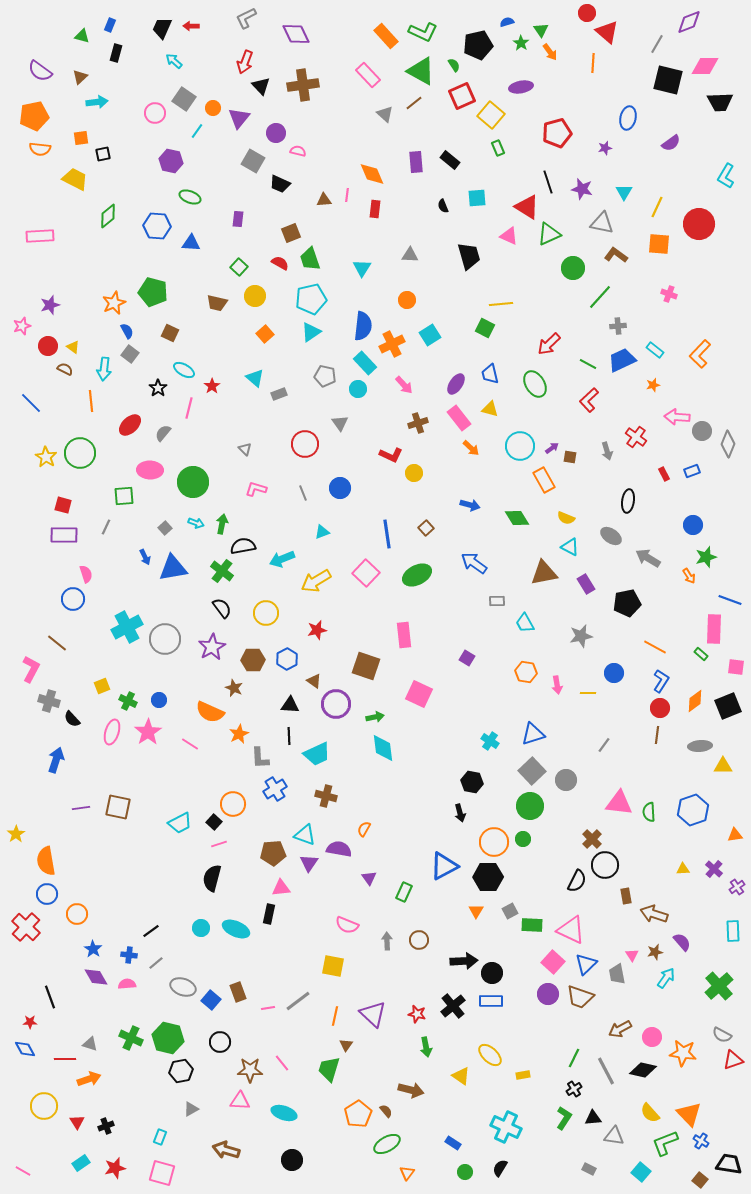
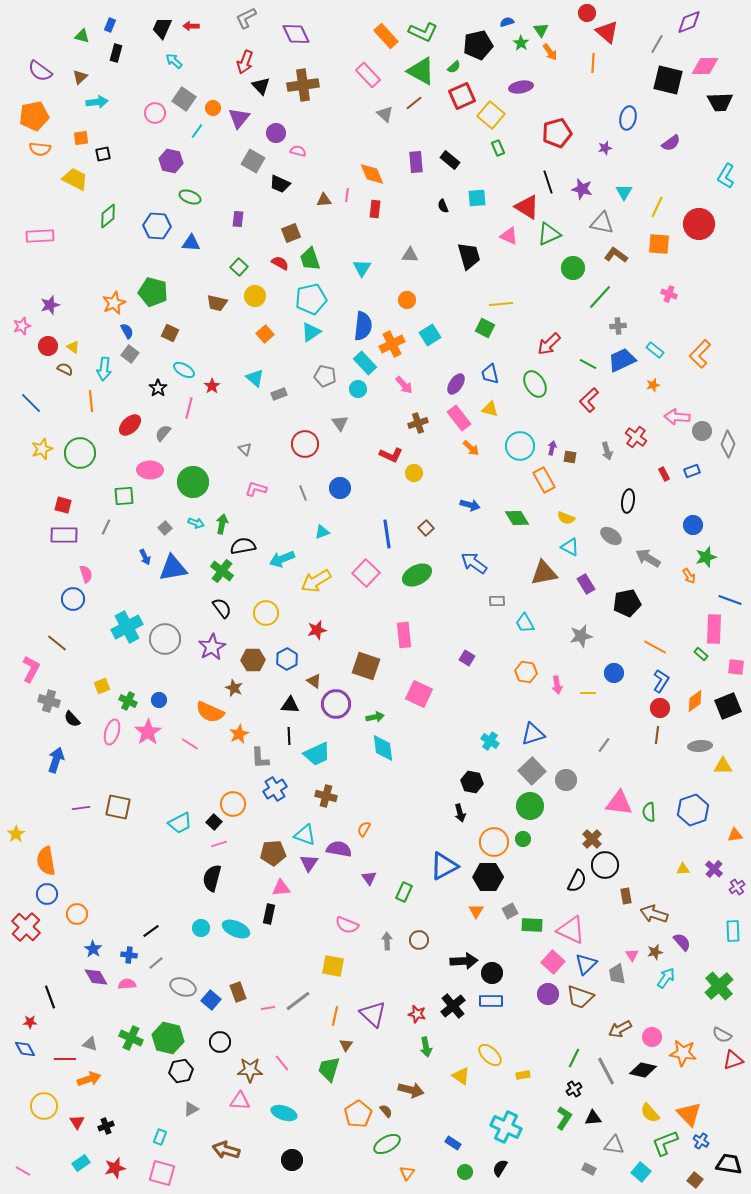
green semicircle at (454, 65): moved 2 px down; rotated 80 degrees clockwise
purple arrow at (552, 448): rotated 40 degrees counterclockwise
yellow star at (46, 457): moved 4 px left, 8 px up; rotated 20 degrees clockwise
gray triangle at (614, 1136): moved 9 px down
brown square at (700, 1180): moved 5 px left
